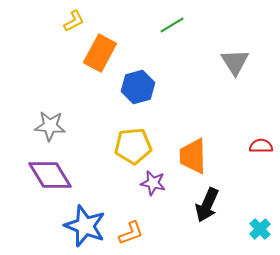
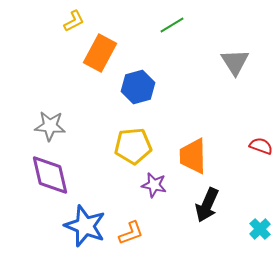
red semicircle: rotated 20 degrees clockwise
purple diamond: rotated 18 degrees clockwise
purple star: moved 1 px right, 2 px down
